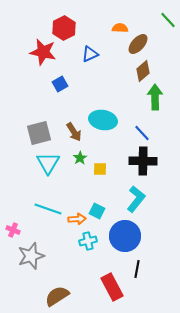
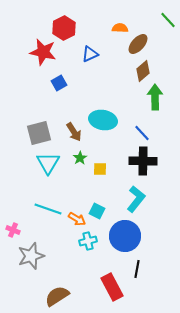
blue square: moved 1 px left, 1 px up
orange arrow: rotated 36 degrees clockwise
